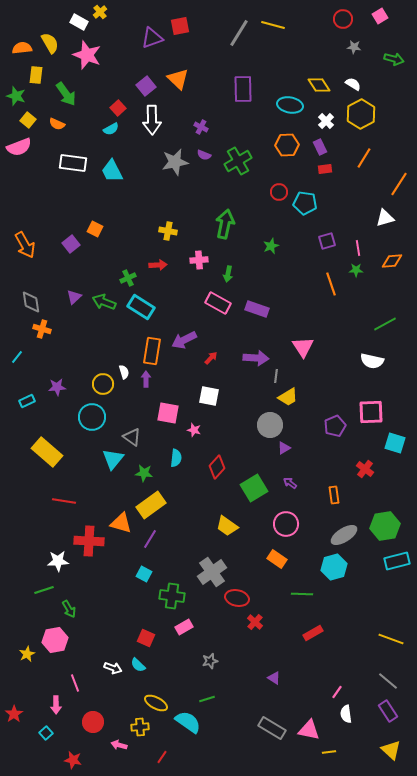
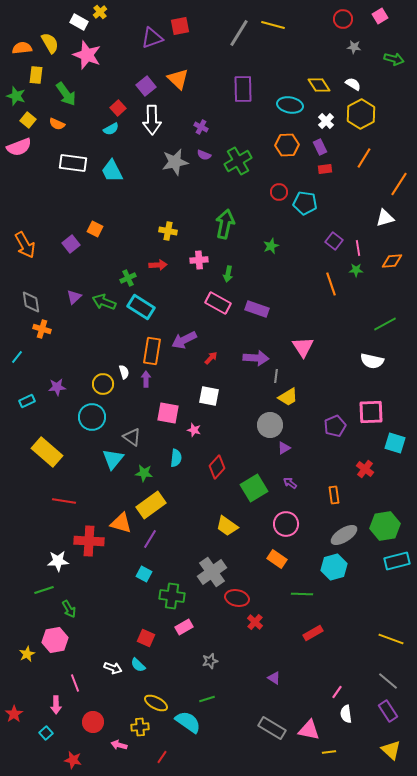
purple square at (327, 241): moved 7 px right; rotated 36 degrees counterclockwise
